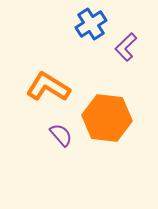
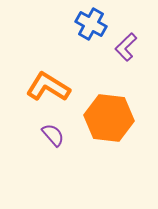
blue cross: rotated 28 degrees counterclockwise
orange hexagon: moved 2 px right
purple semicircle: moved 8 px left
